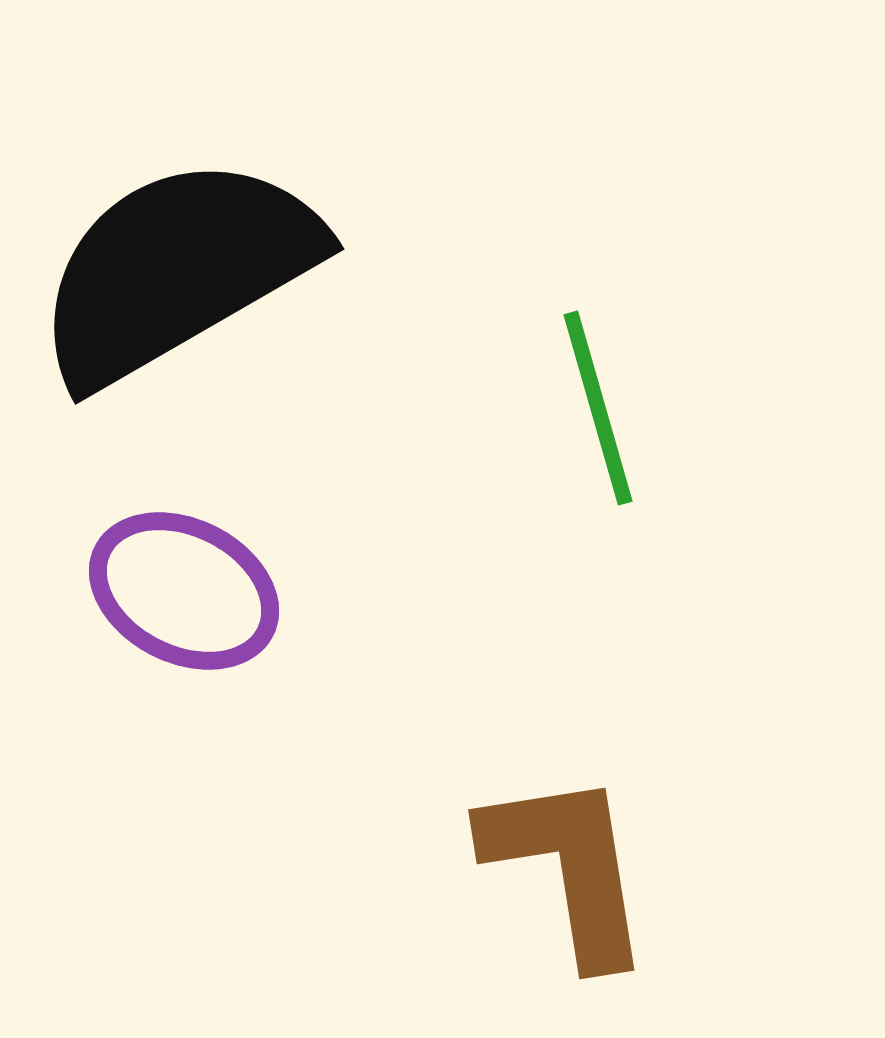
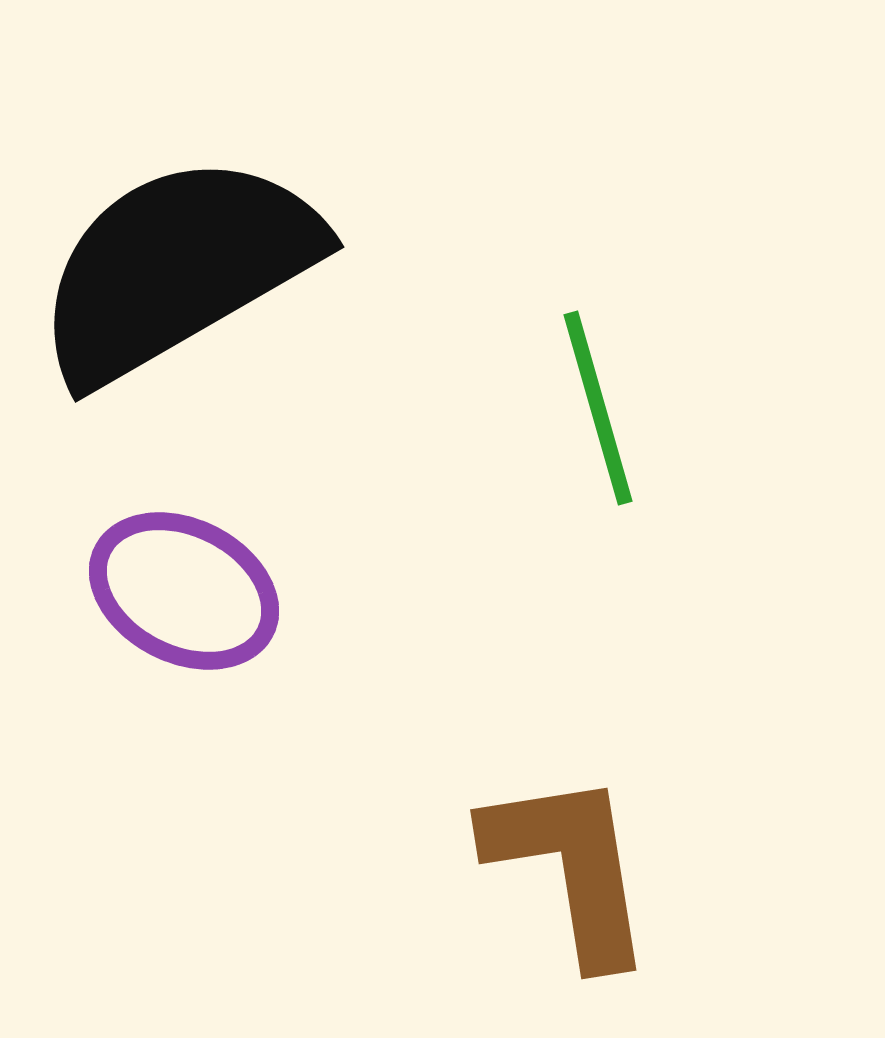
black semicircle: moved 2 px up
brown L-shape: moved 2 px right
